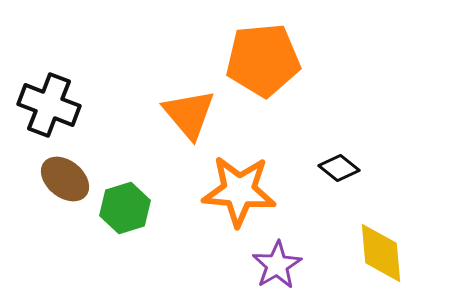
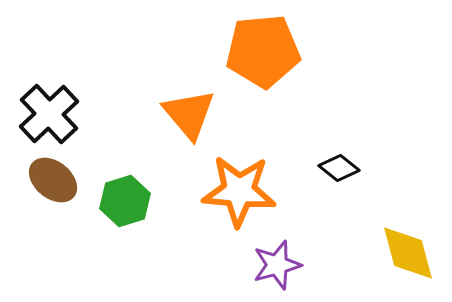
orange pentagon: moved 9 px up
black cross: moved 9 px down; rotated 26 degrees clockwise
brown ellipse: moved 12 px left, 1 px down
green hexagon: moved 7 px up
yellow diamond: moved 27 px right; rotated 10 degrees counterclockwise
purple star: rotated 15 degrees clockwise
